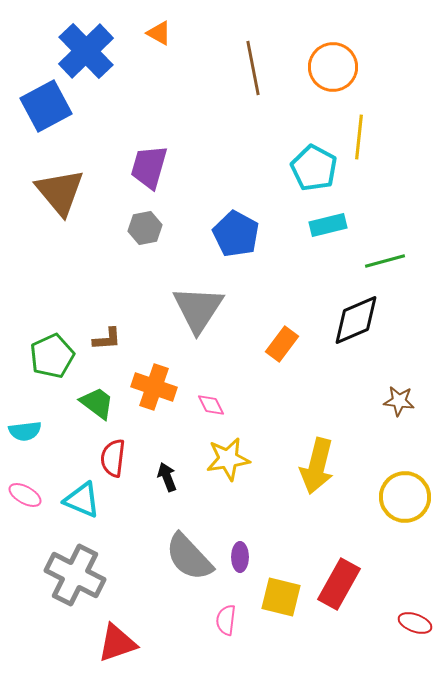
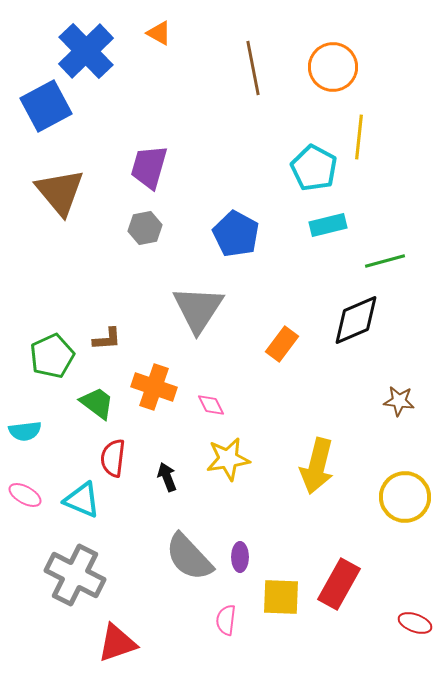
yellow square: rotated 12 degrees counterclockwise
